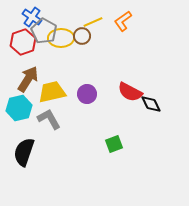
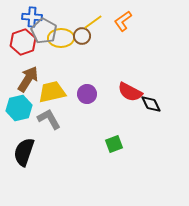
blue cross: rotated 30 degrees counterclockwise
yellow line: rotated 12 degrees counterclockwise
